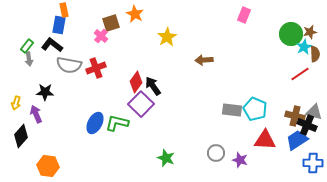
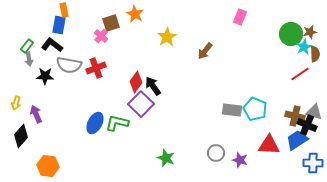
pink rectangle: moved 4 px left, 2 px down
brown arrow: moved 1 px right, 9 px up; rotated 48 degrees counterclockwise
black star: moved 16 px up
red triangle: moved 4 px right, 5 px down
